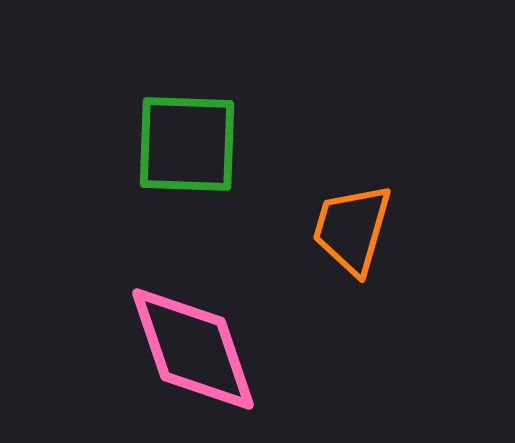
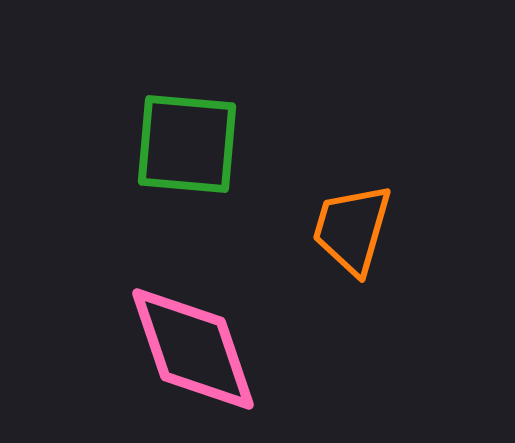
green square: rotated 3 degrees clockwise
